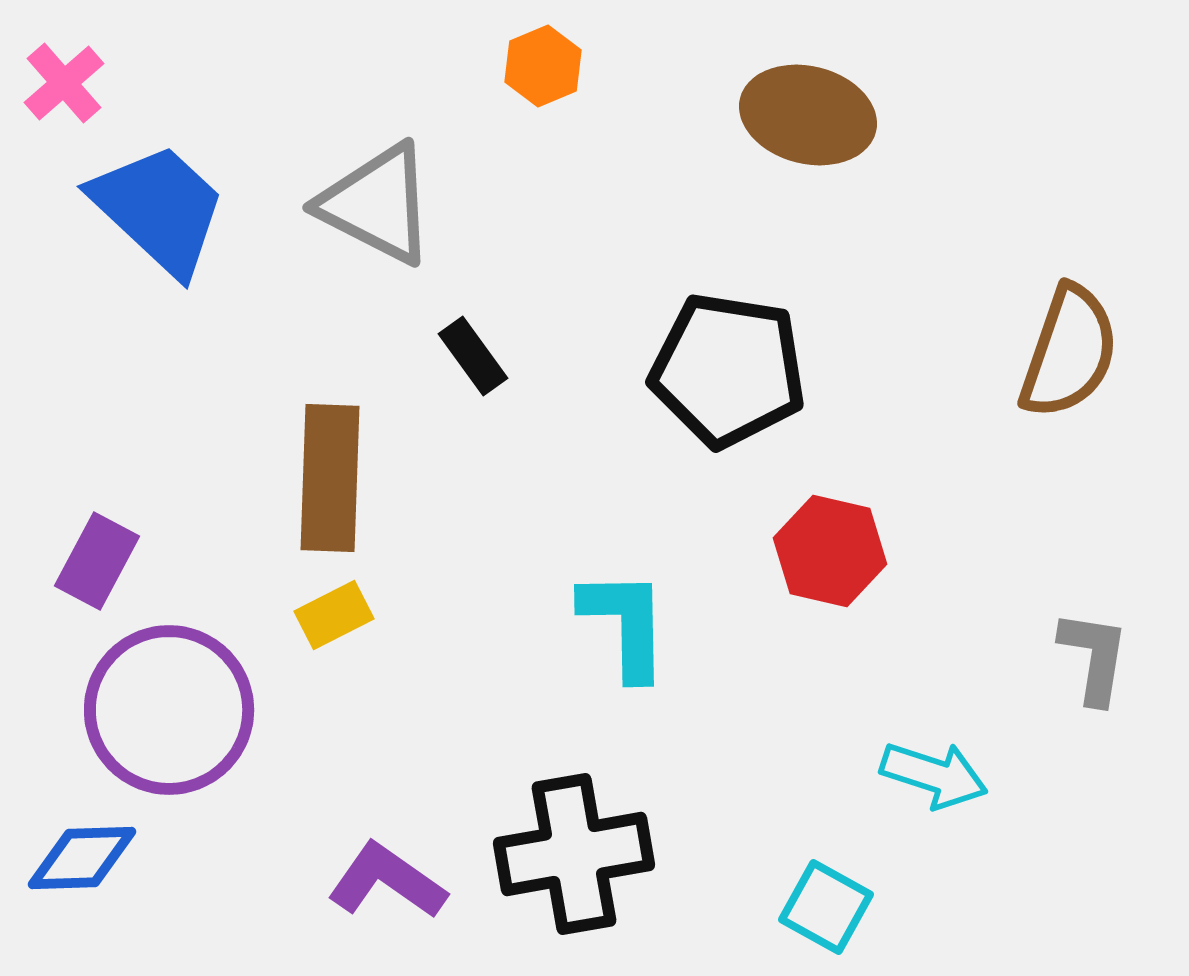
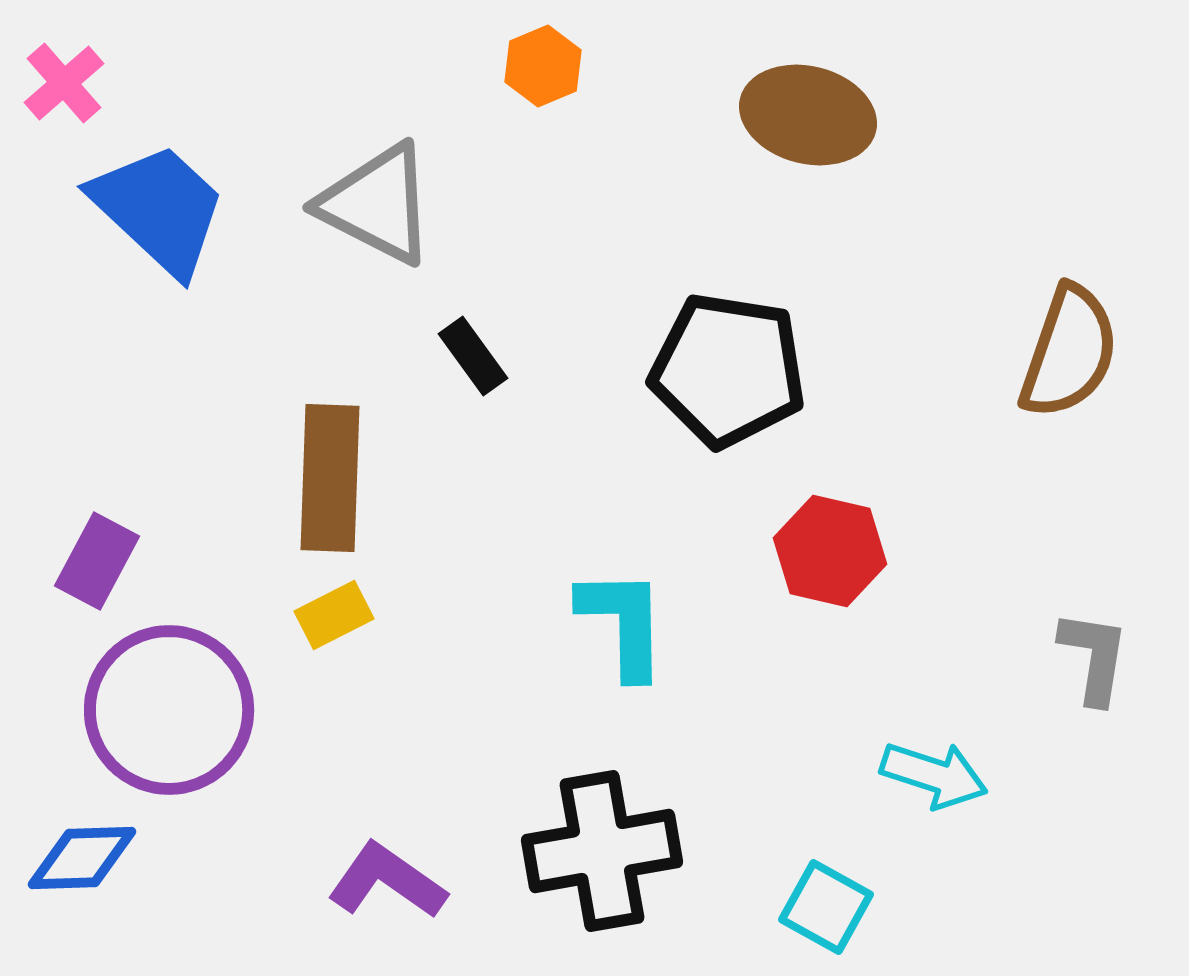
cyan L-shape: moved 2 px left, 1 px up
black cross: moved 28 px right, 3 px up
